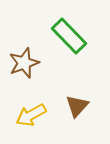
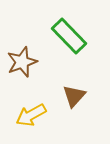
brown star: moved 2 px left, 1 px up
brown triangle: moved 3 px left, 10 px up
